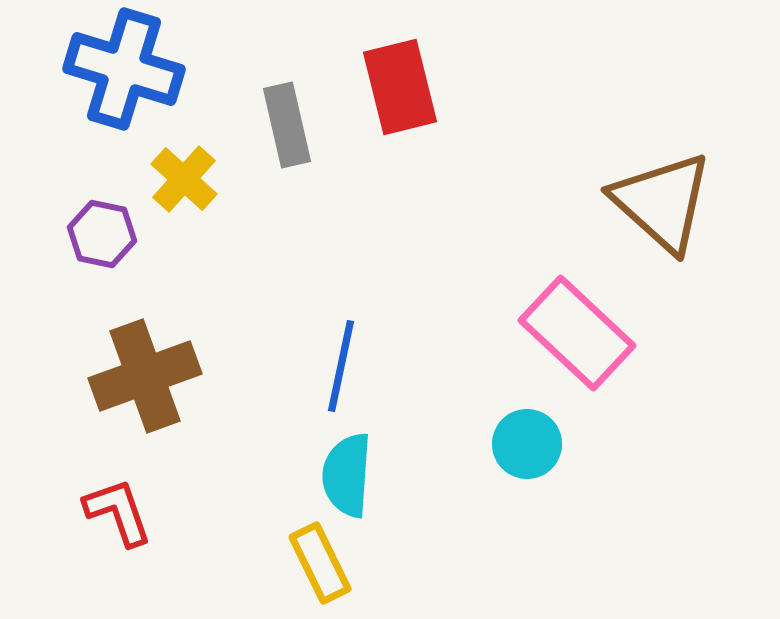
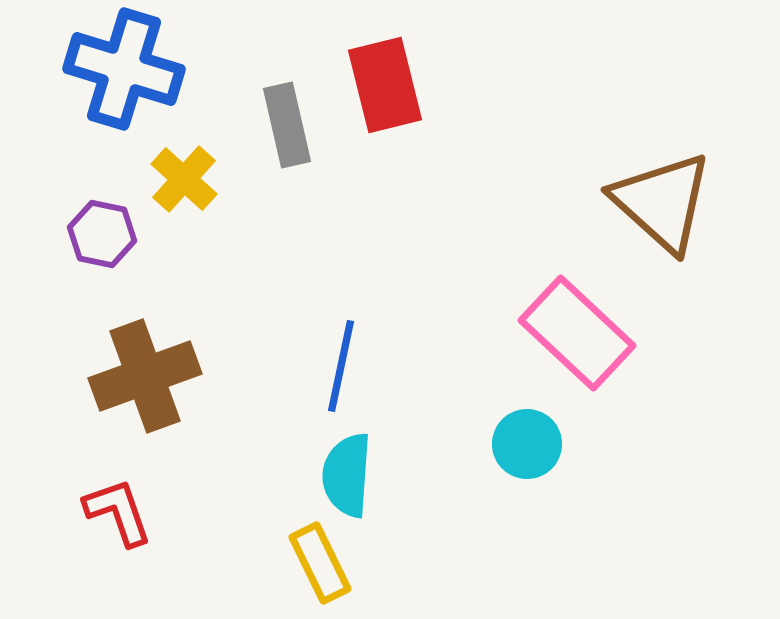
red rectangle: moved 15 px left, 2 px up
